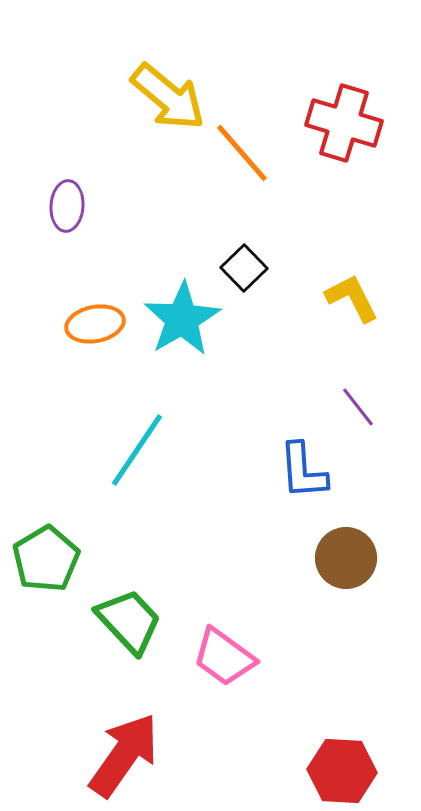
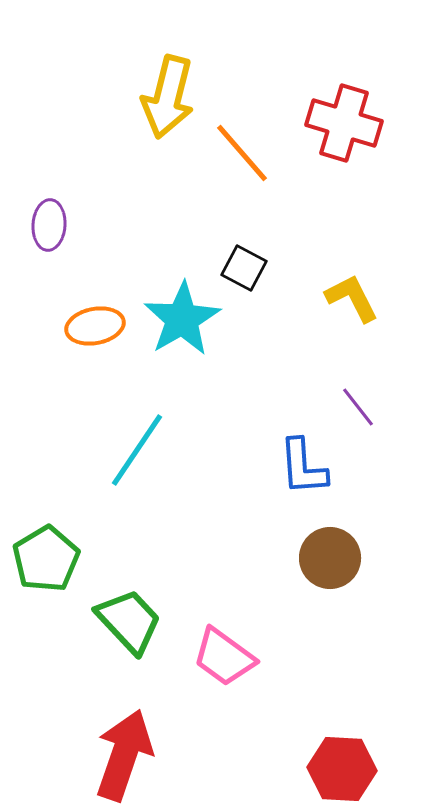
yellow arrow: rotated 64 degrees clockwise
purple ellipse: moved 18 px left, 19 px down
black square: rotated 18 degrees counterclockwise
orange ellipse: moved 2 px down
blue L-shape: moved 4 px up
brown circle: moved 16 px left
red arrow: rotated 16 degrees counterclockwise
red hexagon: moved 2 px up
